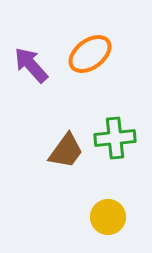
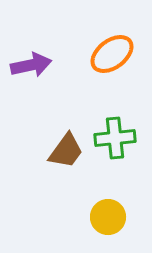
orange ellipse: moved 22 px right
purple arrow: rotated 120 degrees clockwise
